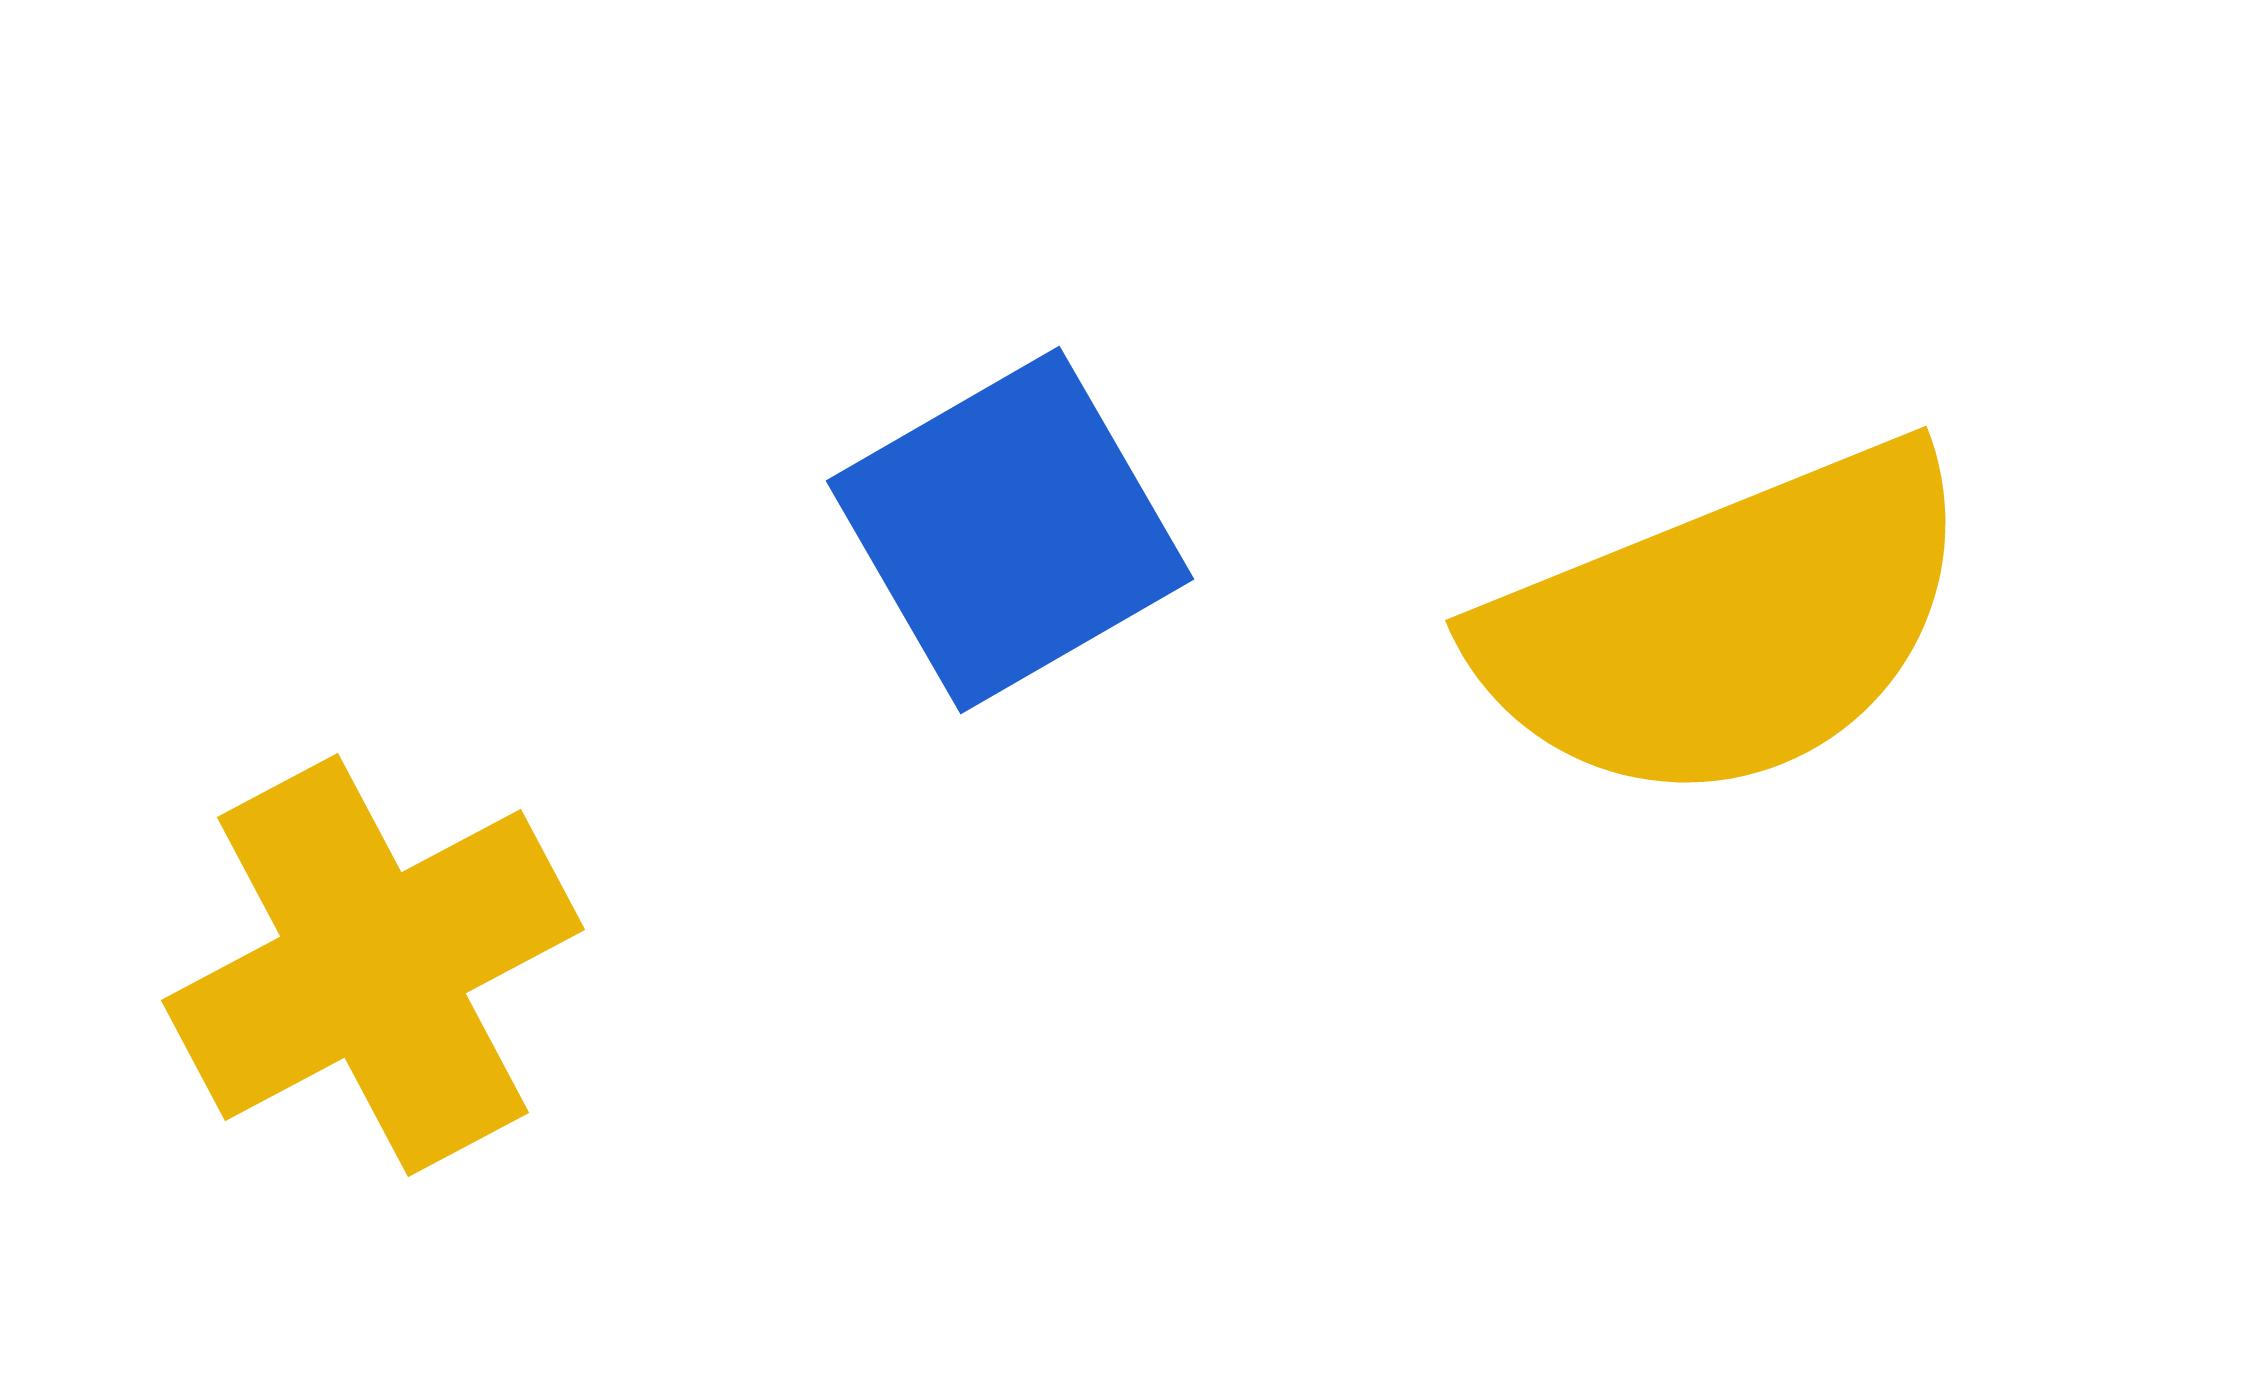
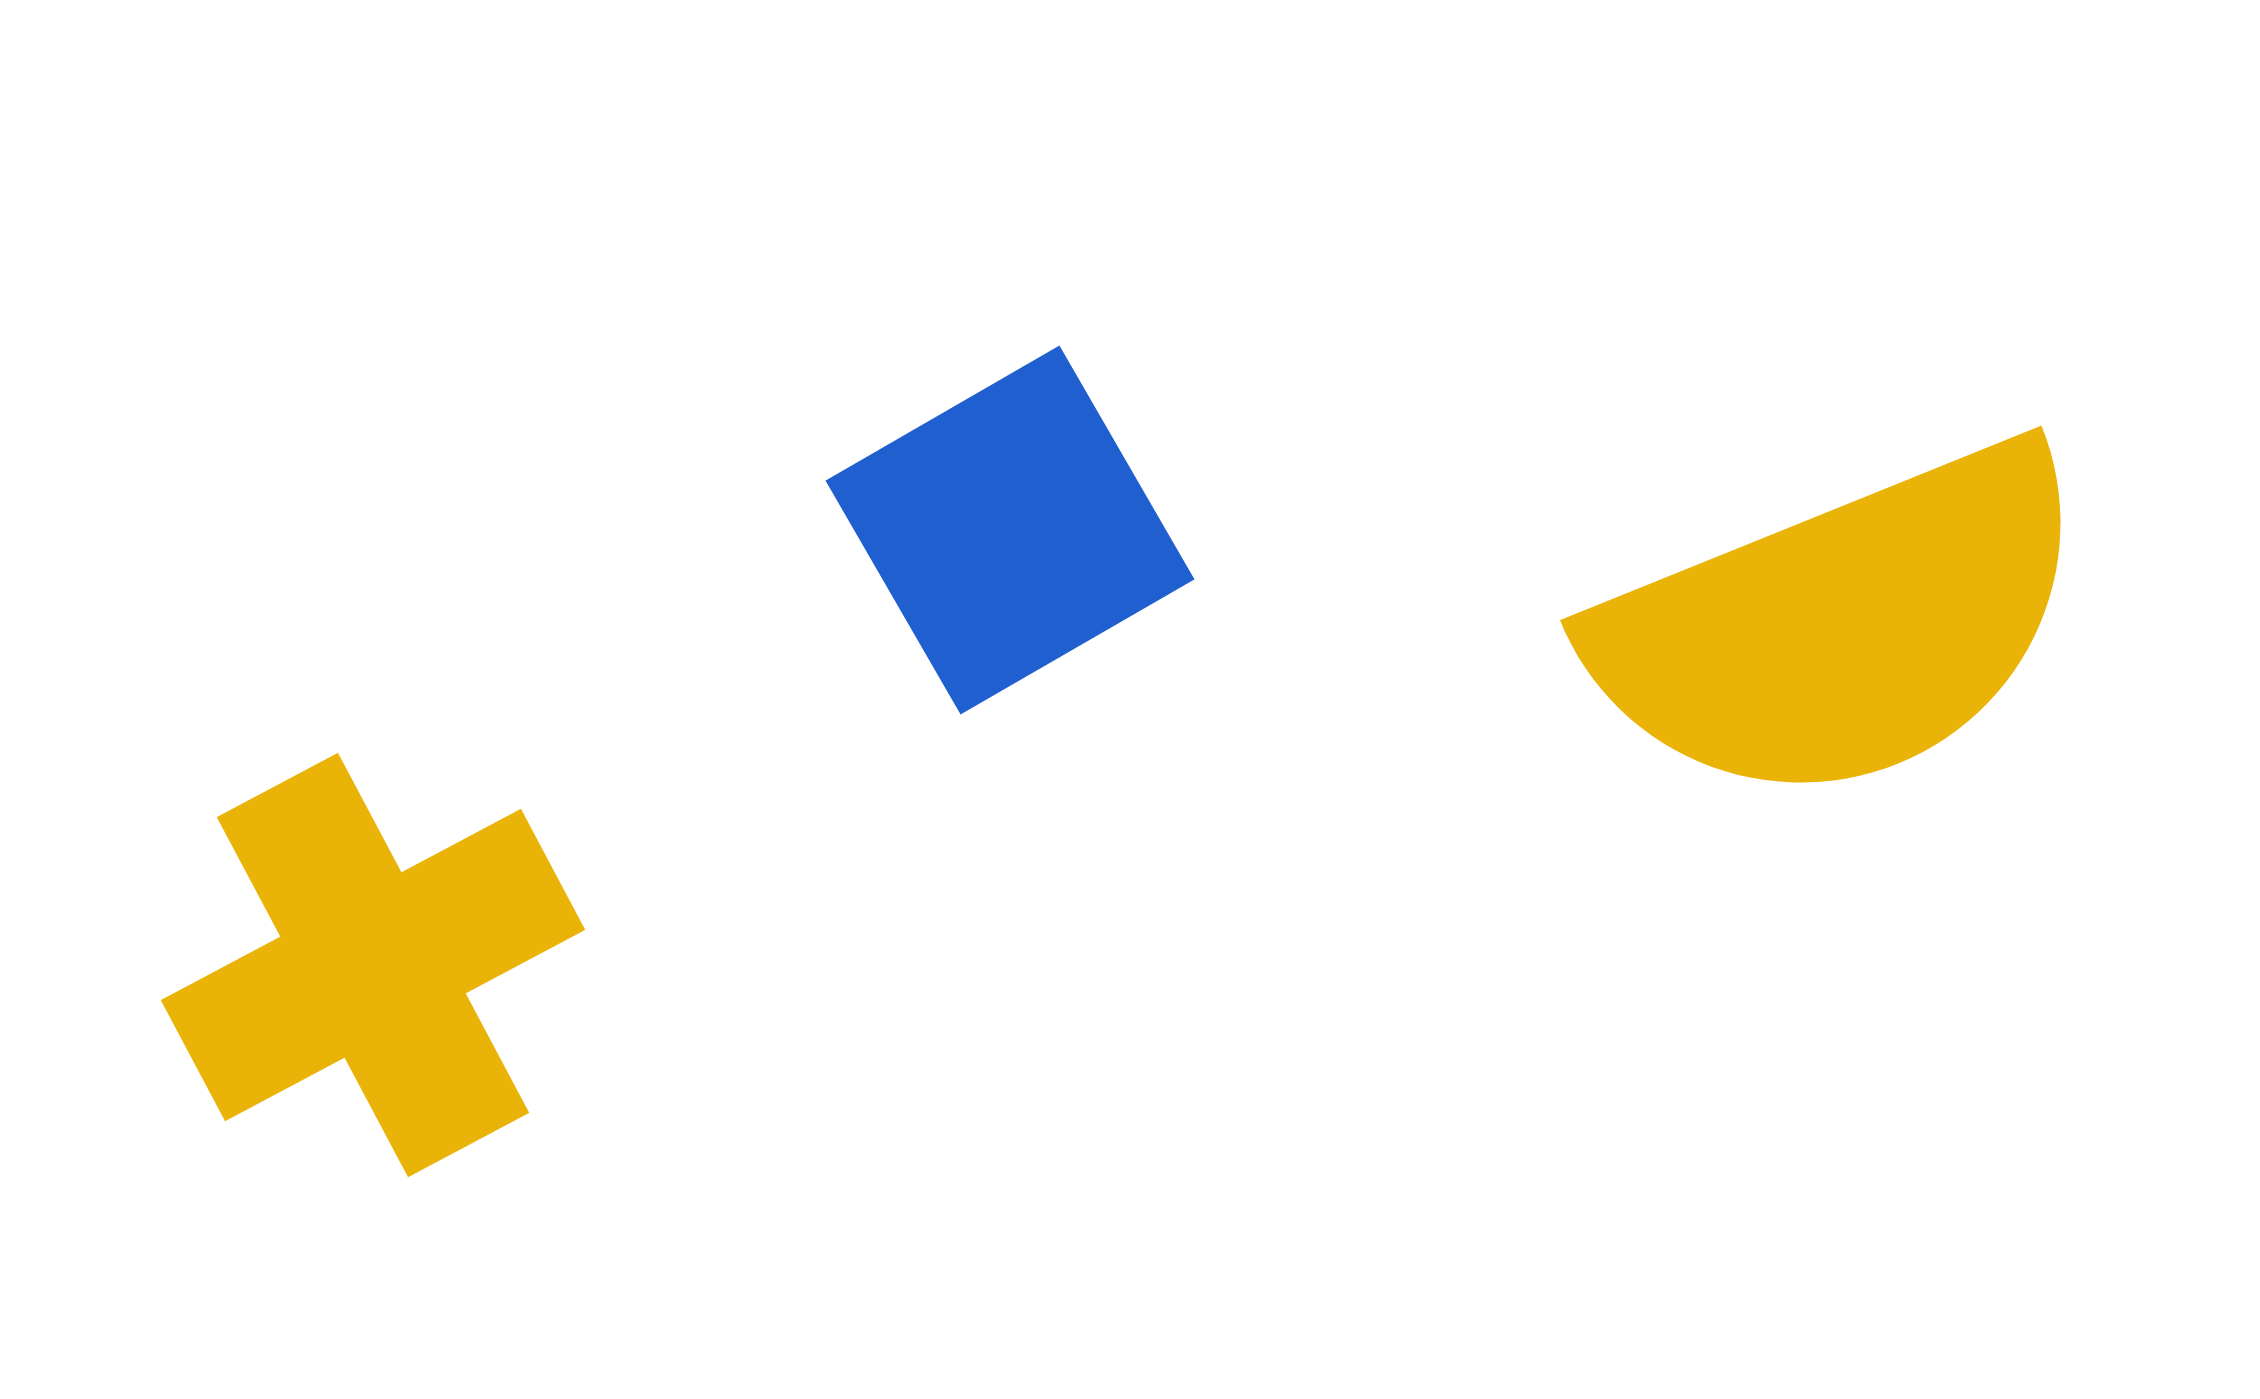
yellow semicircle: moved 115 px right
